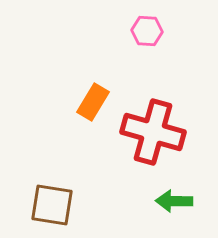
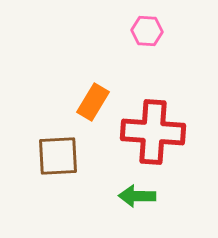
red cross: rotated 12 degrees counterclockwise
green arrow: moved 37 px left, 5 px up
brown square: moved 6 px right, 49 px up; rotated 12 degrees counterclockwise
